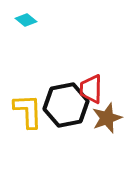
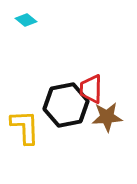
yellow L-shape: moved 3 px left, 16 px down
brown star: moved 1 px up; rotated 16 degrees clockwise
